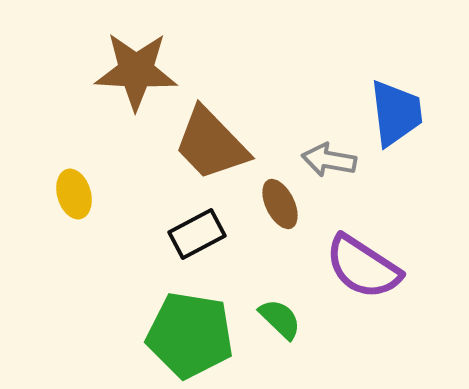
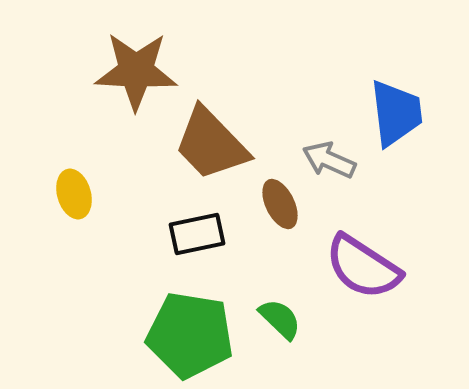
gray arrow: rotated 14 degrees clockwise
black rectangle: rotated 16 degrees clockwise
